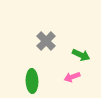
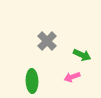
gray cross: moved 1 px right
green arrow: moved 1 px right
